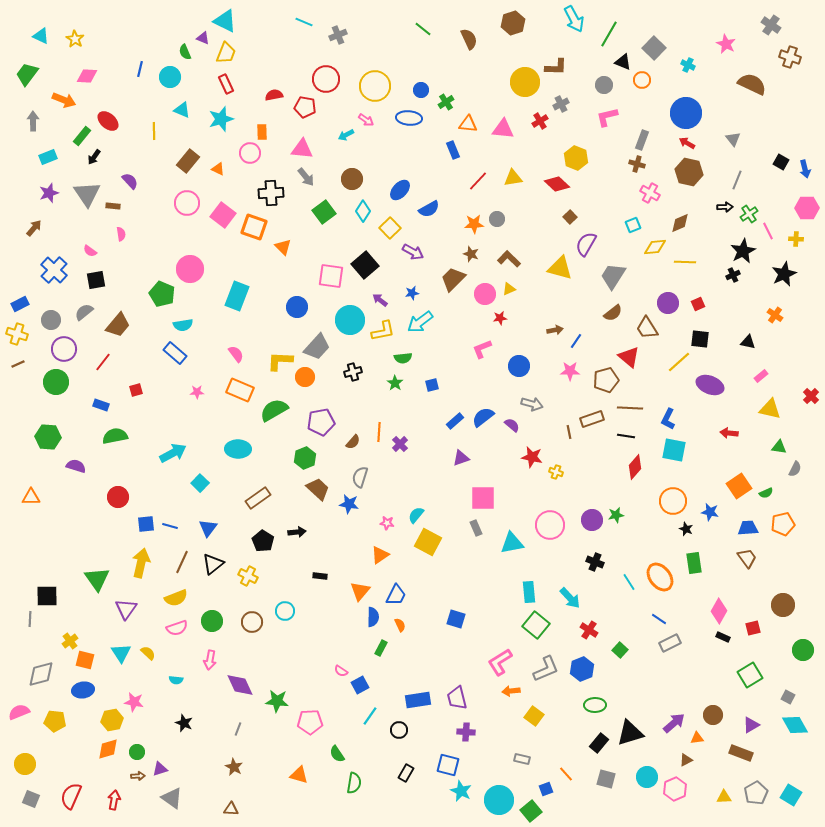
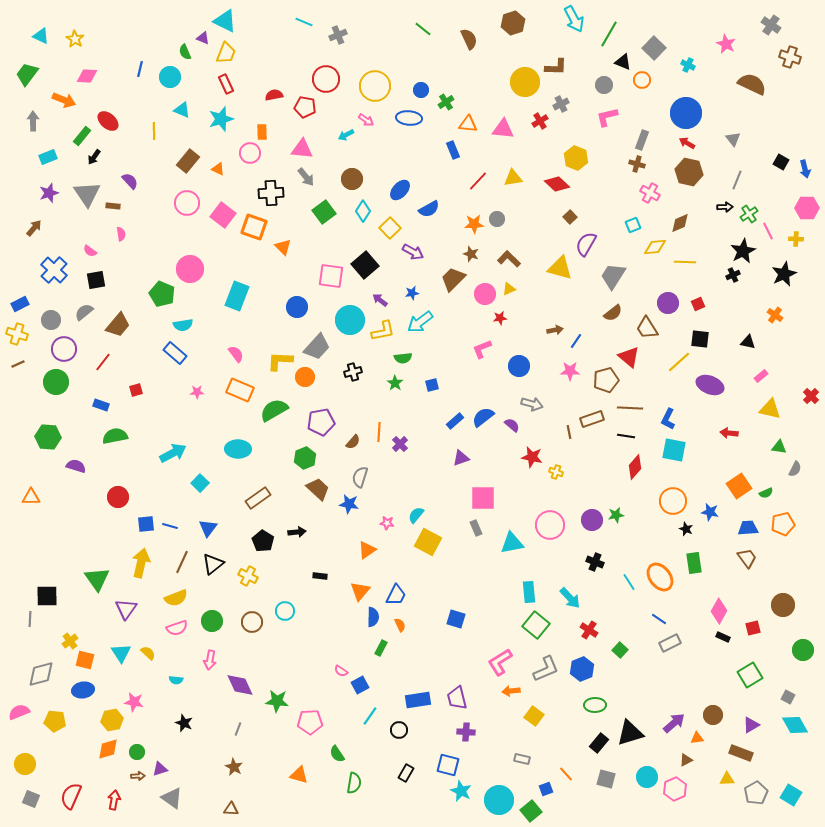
orange triangle at (380, 555): moved 13 px left, 5 px up
yellow triangle at (724, 797): moved 3 px right, 18 px up
